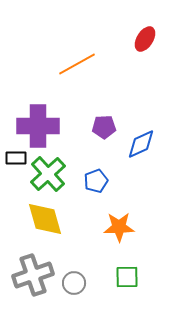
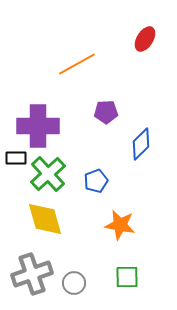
purple pentagon: moved 2 px right, 15 px up
blue diamond: rotated 20 degrees counterclockwise
orange star: moved 1 px right, 2 px up; rotated 12 degrees clockwise
gray cross: moved 1 px left, 1 px up
